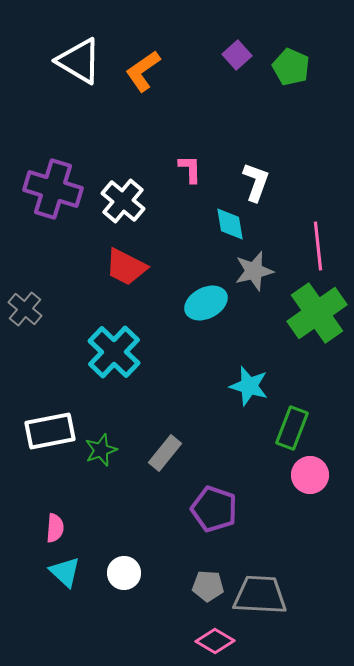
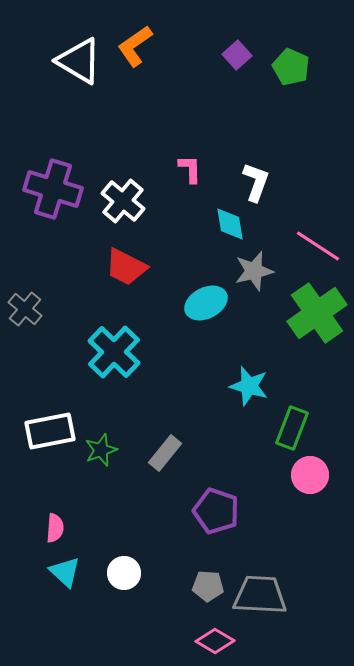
orange L-shape: moved 8 px left, 25 px up
pink line: rotated 51 degrees counterclockwise
purple pentagon: moved 2 px right, 2 px down
